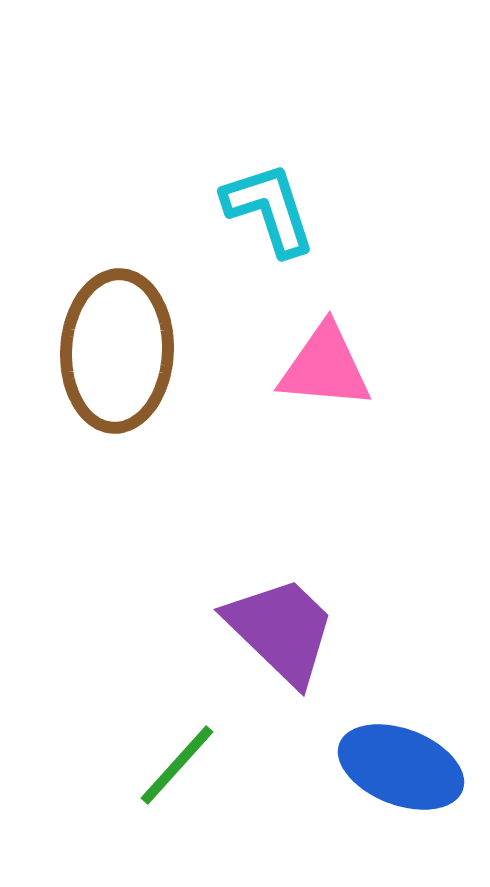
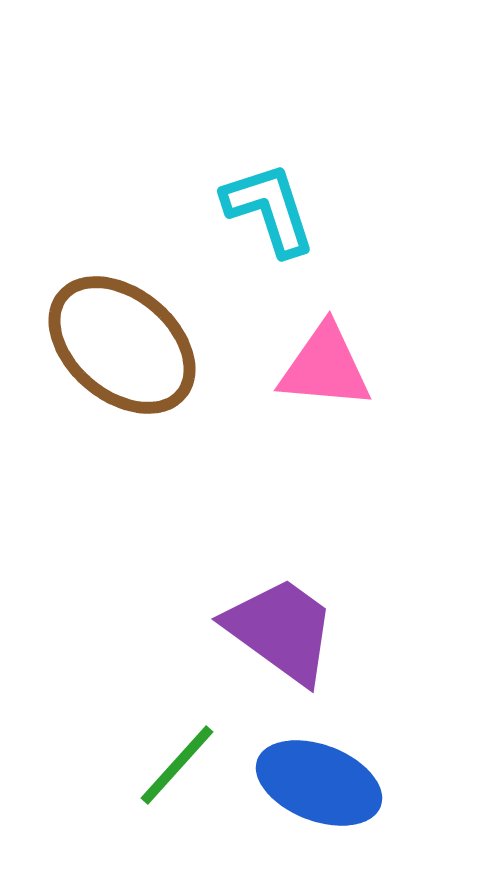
brown ellipse: moved 5 px right, 6 px up; rotated 53 degrees counterclockwise
purple trapezoid: rotated 8 degrees counterclockwise
blue ellipse: moved 82 px left, 16 px down
